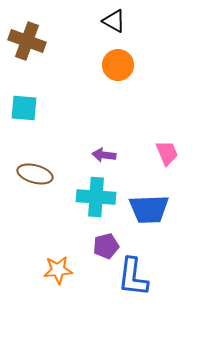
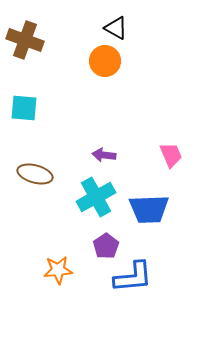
black triangle: moved 2 px right, 7 px down
brown cross: moved 2 px left, 1 px up
orange circle: moved 13 px left, 4 px up
pink trapezoid: moved 4 px right, 2 px down
cyan cross: rotated 33 degrees counterclockwise
purple pentagon: rotated 20 degrees counterclockwise
blue L-shape: rotated 102 degrees counterclockwise
